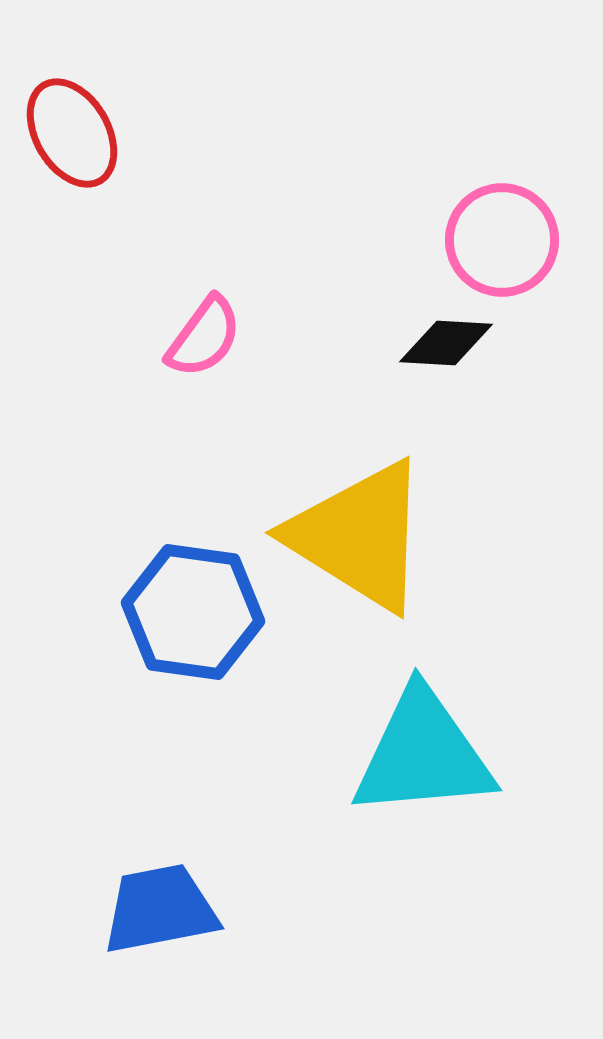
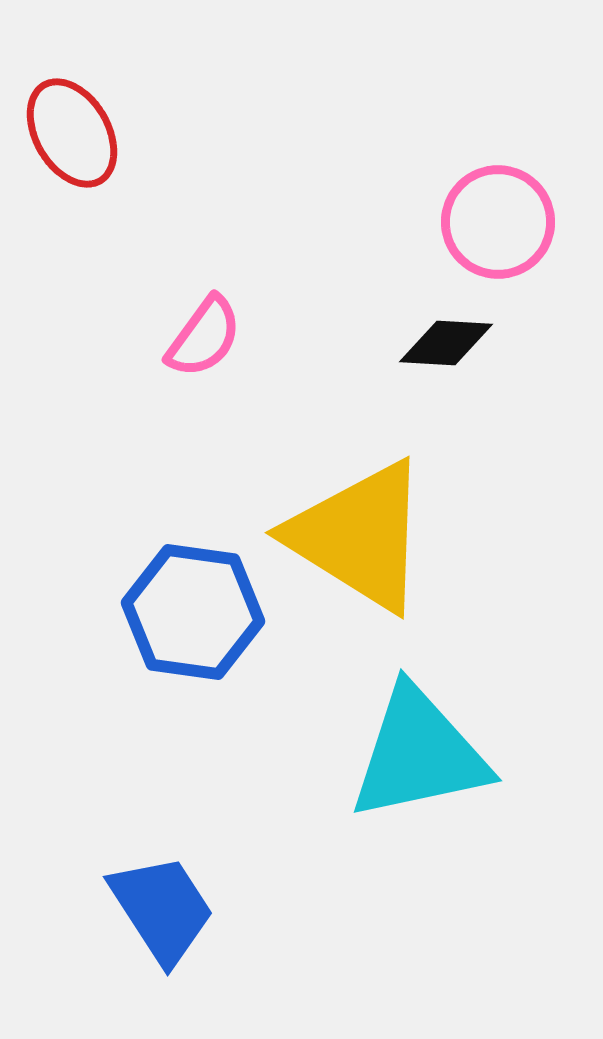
pink circle: moved 4 px left, 18 px up
cyan triangle: moved 4 px left; rotated 7 degrees counterclockwise
blue trapezoid: moved 2 px right; rotated 68 degrees clockwise
